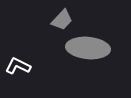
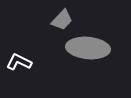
white L-shape: moved 1 px right, 4 px up
